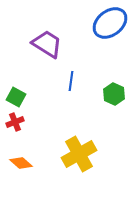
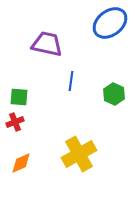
purple trapezoid: rotated 20 degrees counterclockwise
green square: moved 3 px right; rotated 24 degrees counterclockwise
orange diamond: rotated 65 degrees counterclockwise
